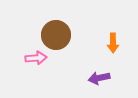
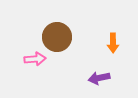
brown circle: moved 1 px right, 2 px down
pink arrow: moved 1 px left, 1 px down
